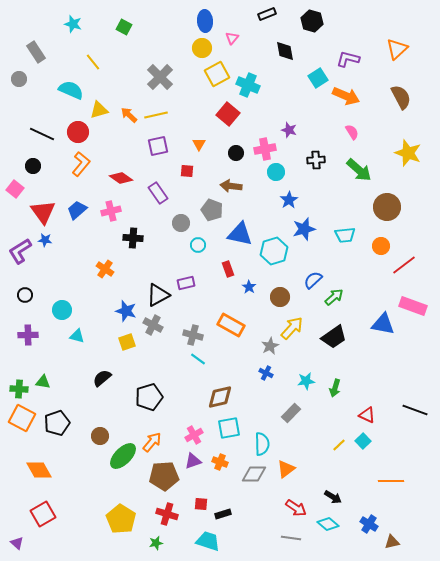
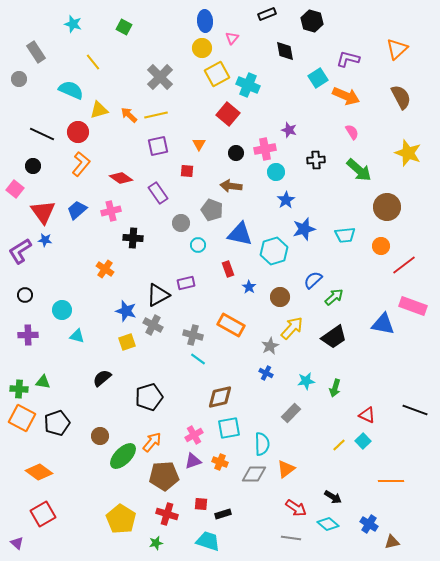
blue star at (289, 200): moved 3 px left
orange diamond at (39, 470): moved 2 px down; rotated 24 degrees counterclockwise
